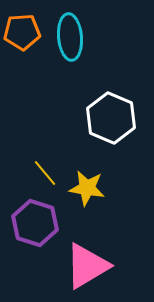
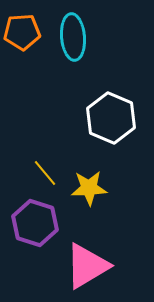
cyan ellipse: moved 3 px right
yellow star: moved 2 px right; rotated 12 degrees counterclockwise
